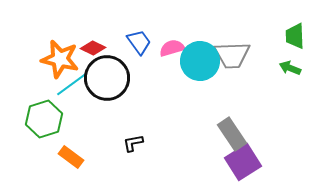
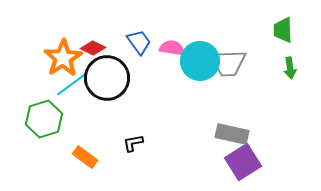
green trapezoid: moved 12 px left, 6 px up
pink semicircle: rotated 25 degrees clockwise
gray trapezoid: moved 4 px left, 8 px down
orange star: moved 3 px right, 1 px up; rotated 27 degrees clockwise
green arrow: rotated 120 degrees counterclockwise
gray rectangle: rotated 44 degrees counterclockwise
orange rectangle: moved 14 px right
